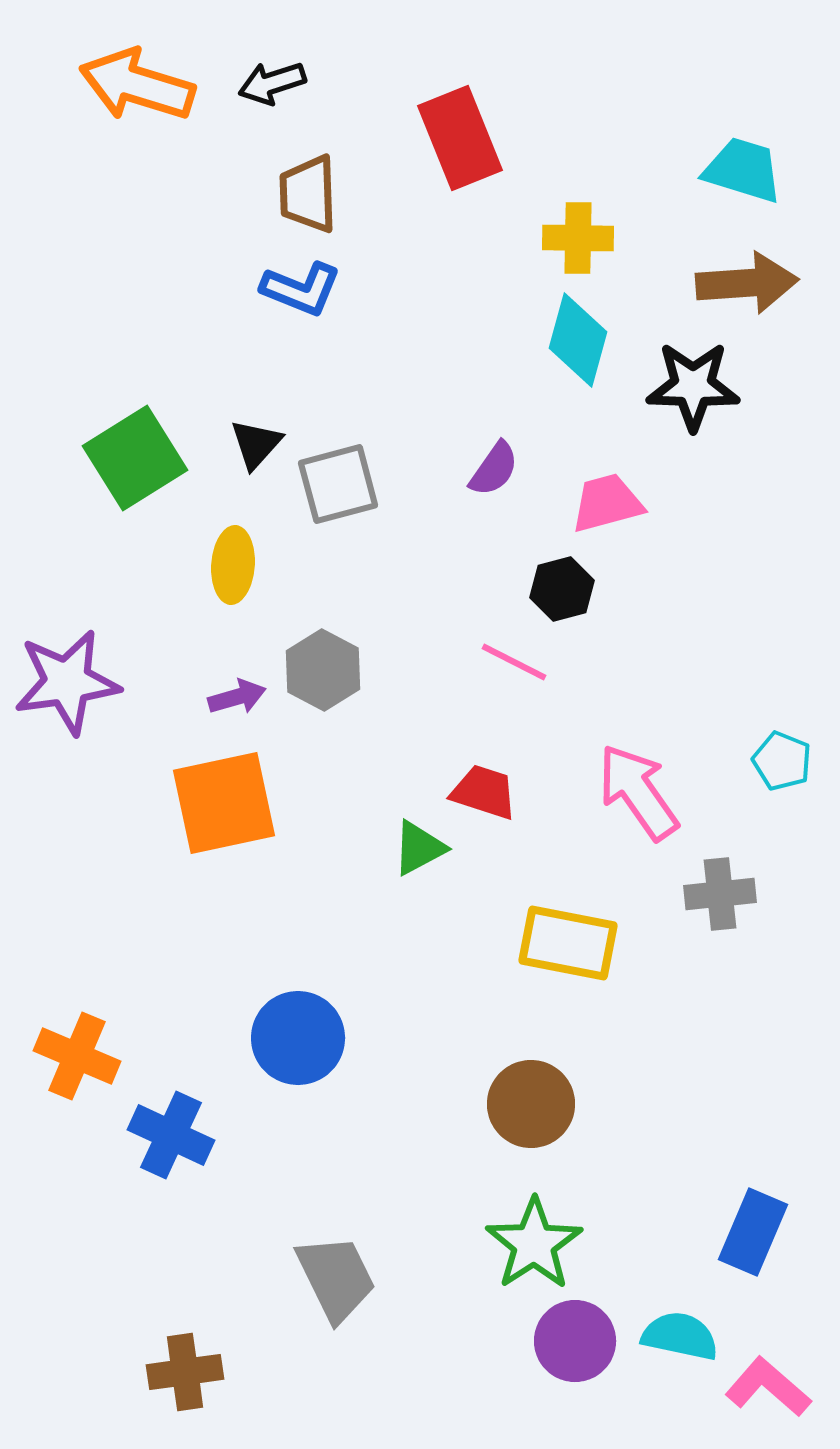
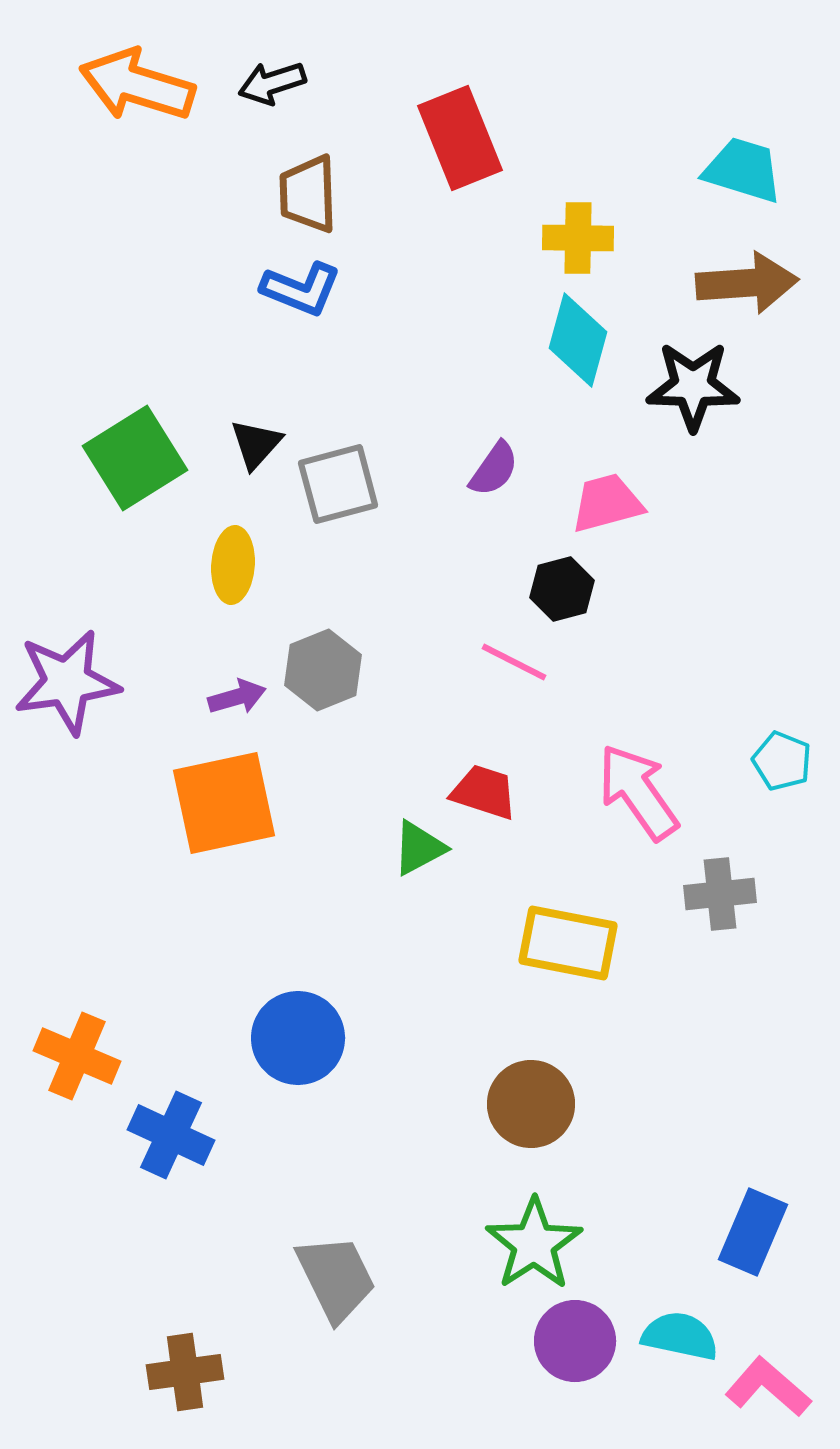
gray hexagon: rotated 10 degrees clockwise
